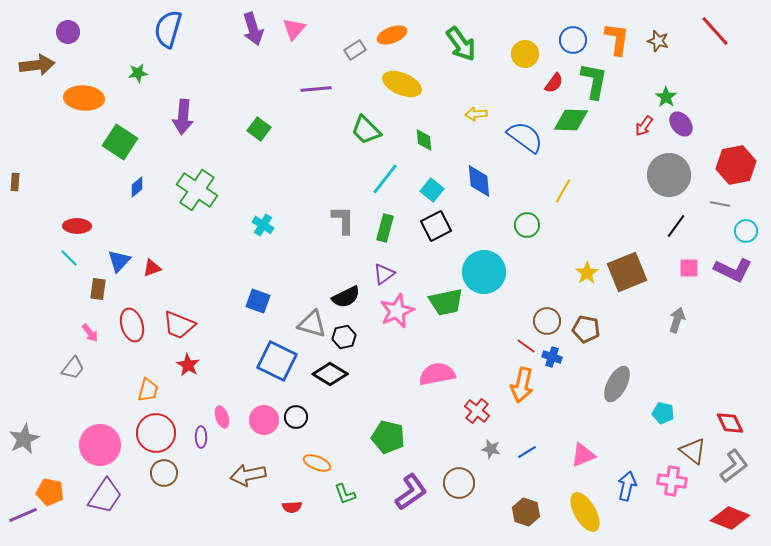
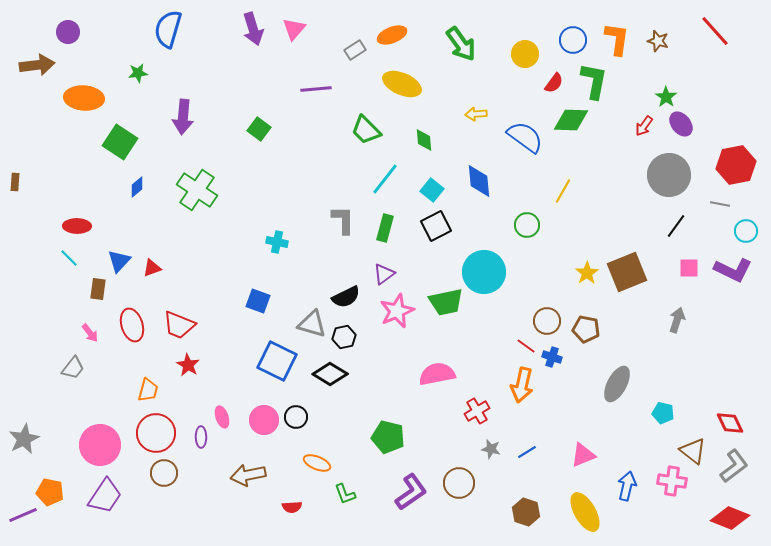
cyan cross at (263, 225): moved 14 px right, 17 px down; rotated 20 degrees counterclockwise
red cross at (477, 411): rotated 20 degrees clockwise
